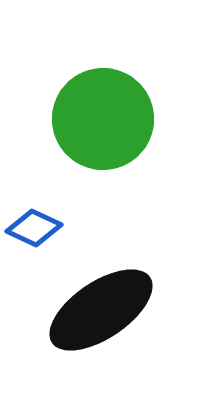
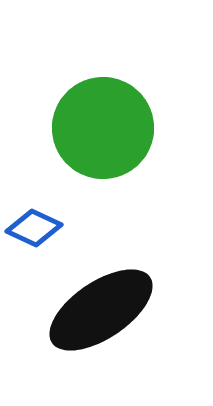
green circle: moved 9 px down
